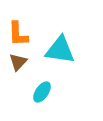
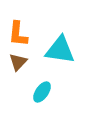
orange L-shape: rotated 8 degrees clockwise
